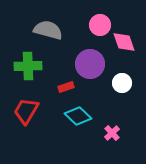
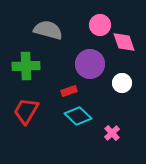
green cross: moved 2 px left
red rectangle: moved 3 px right, 4 px down
